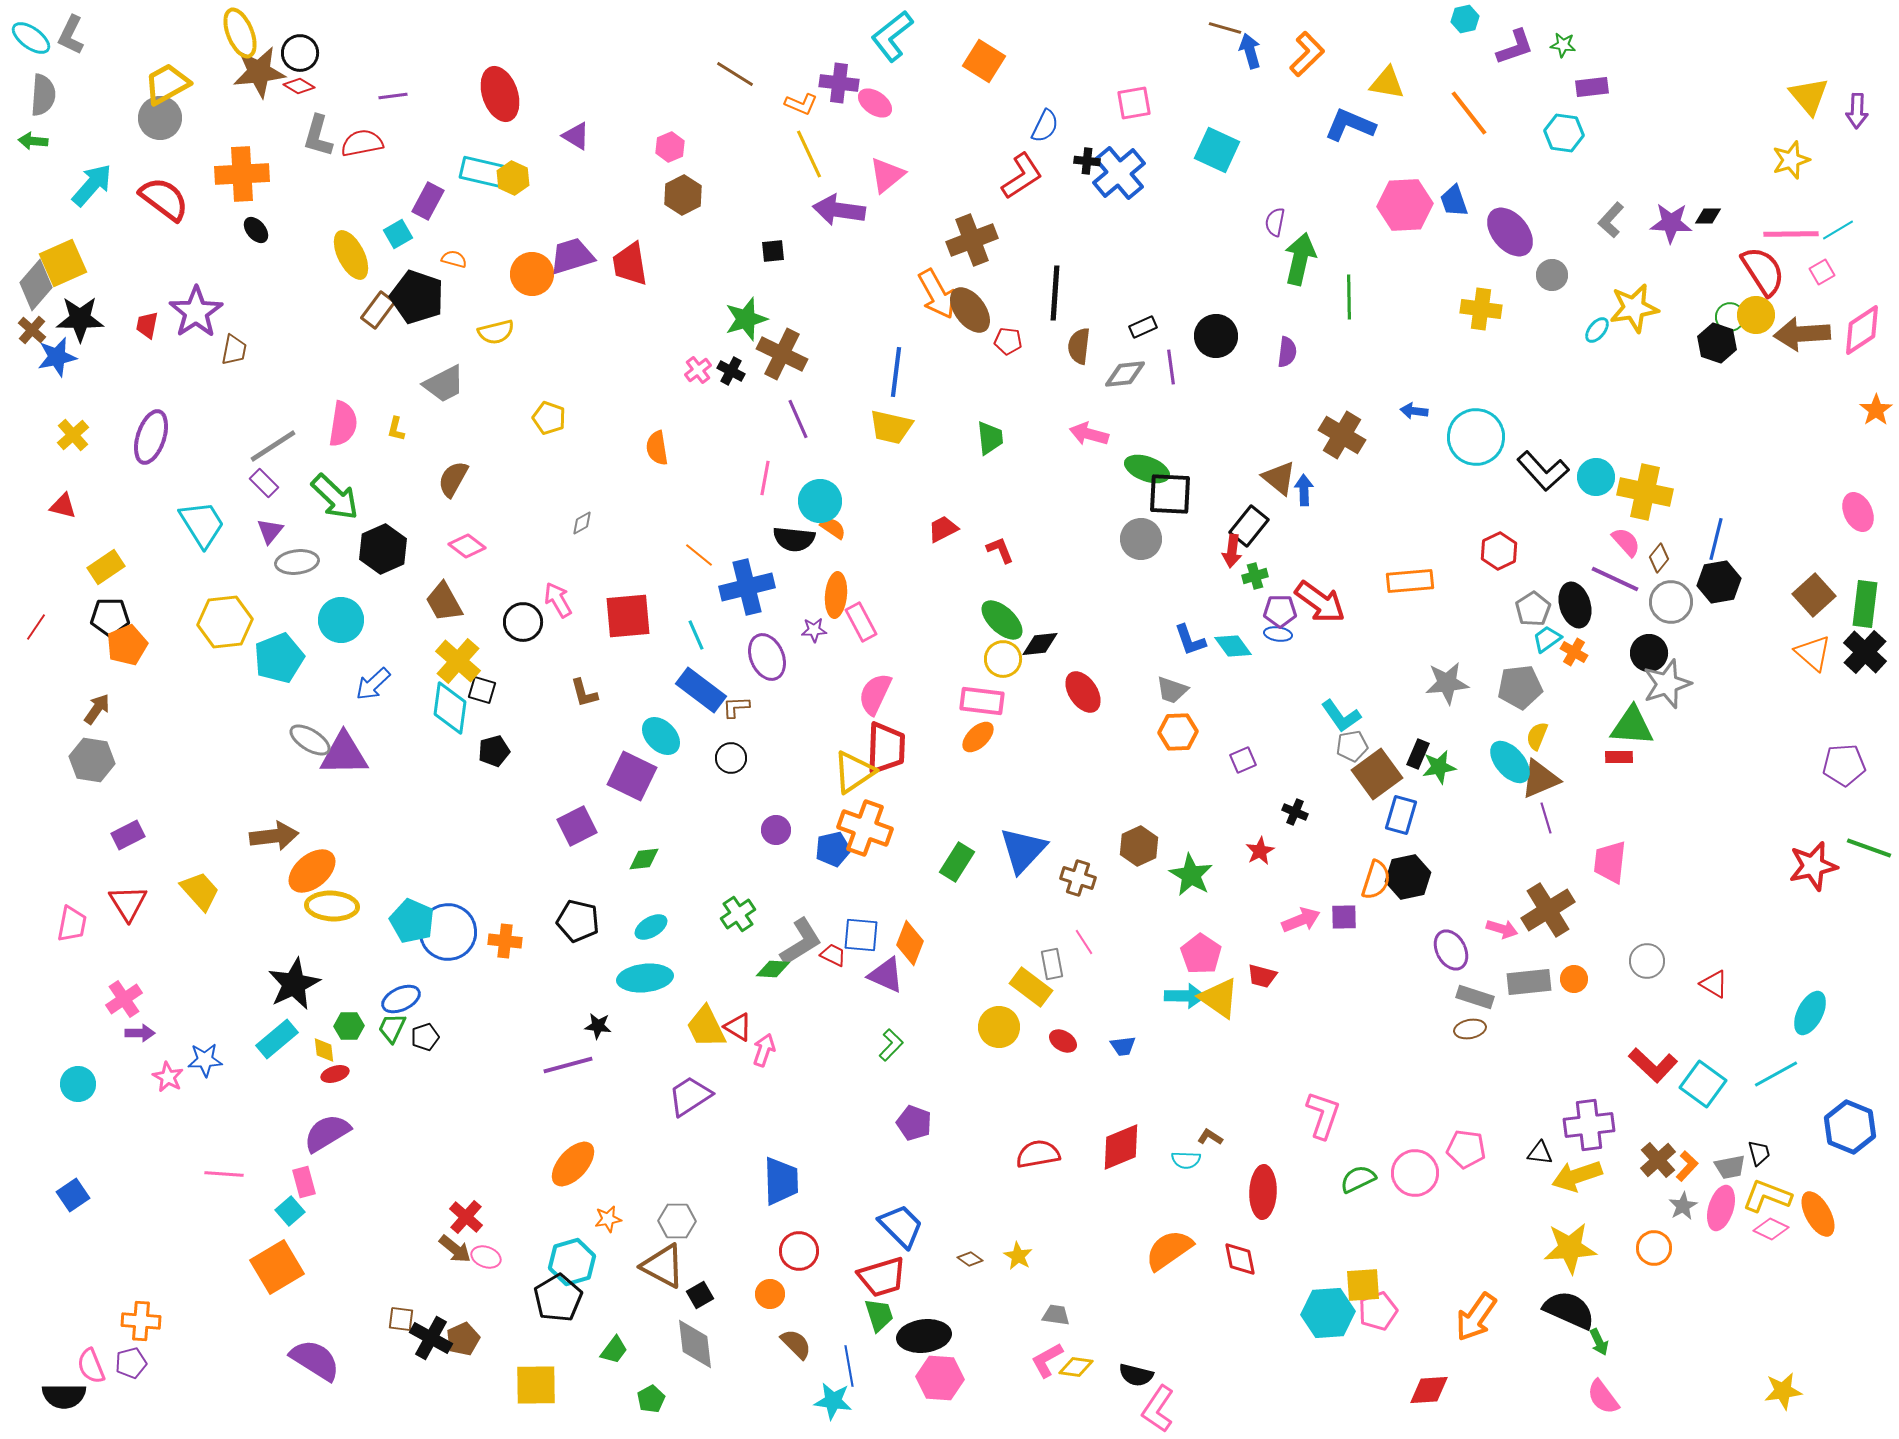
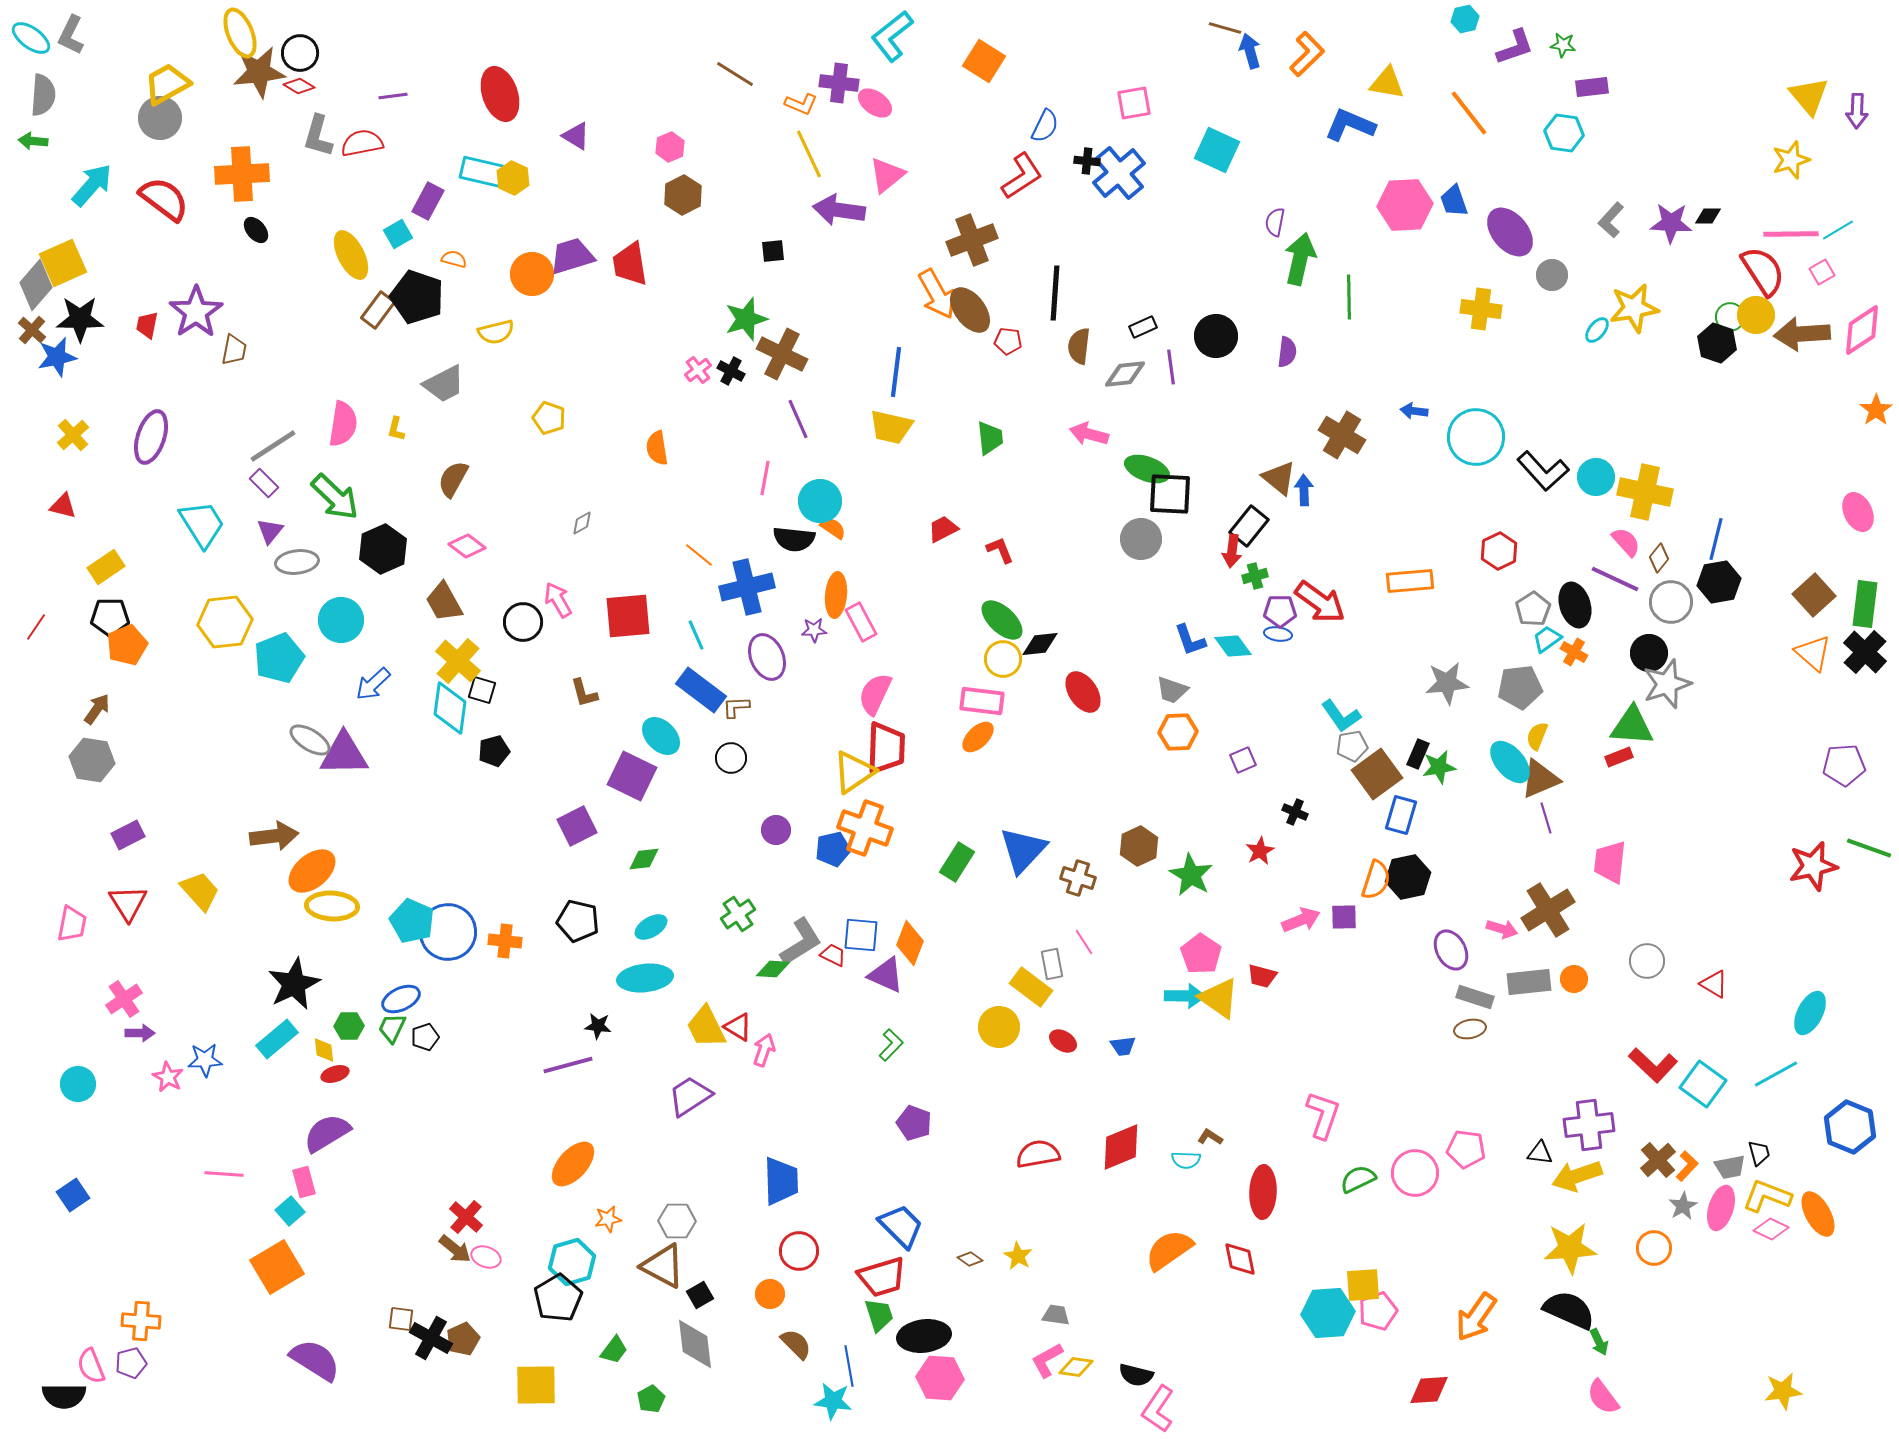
red rectangle at (1619, 757): rotated 20 degrees counterclockwise
